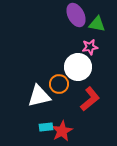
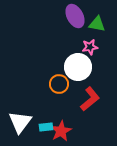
purple ellipse: moved 1 px left, 1 px down
white triangle: moved 19 px left, 26 px down; rotated 40 degrees counterclockwise
red star: moved 1 px left
